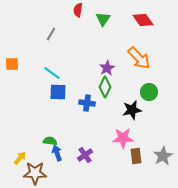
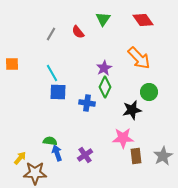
red semicircle: moved 22 px down; rotated 48 degrees counterclockwise
purple star: moved 3 px left
cyan line: rotated 24 degrees clockwise
